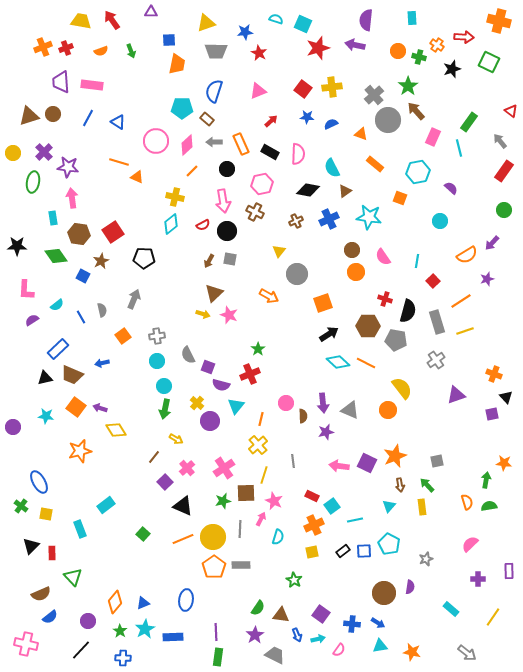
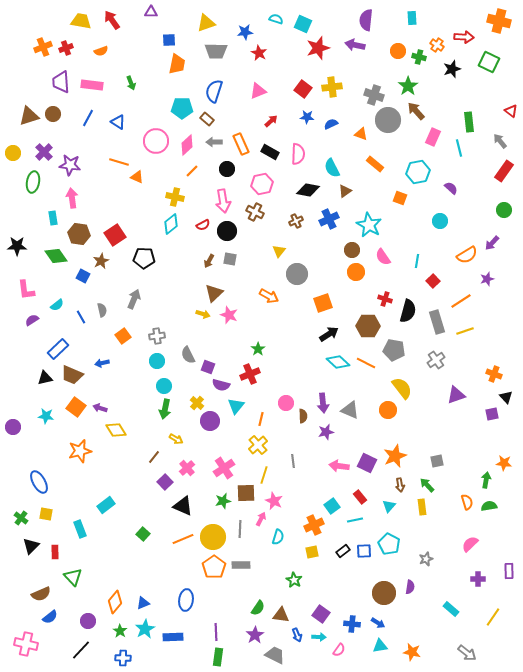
green arrow at (131, 51): moved 32 px down
gray cross at (374, 95): rotated 30 degrees counterclockwise
green rectangle at (469, 122): rotated 42 degrees counterclockwise
purple star at (68, 167): moved 2 px right, 2 px up
cyan star at (369, 217): moved 8 px down; rotated 20 degrees clockwise
red square at (113, 232): moved 2 px right, 3 px down
pink L-shape at (26, 290): rotated 10 degrees counterclockwise
gray pentagon at (396, 340): moved 2 px left, 10 px down
red rectangle at (312, 496): moved 48 px right, 1 px down; rotated 24 degrees clockwise
green cross at (21, 506): moved 12 px down
red rectangle at (52, 553): moved 3 px right, 1 px up
cyan arrow at (318, 639): moved 1 px right, 2 px up; rotated 16 degrees clockwise
